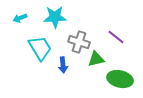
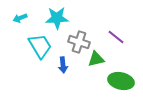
cyan star: moved 2 px right, 1 px down
cyan trapezoid: moved 2 px up
green ellipse: moved 1 px right, 2 px down
